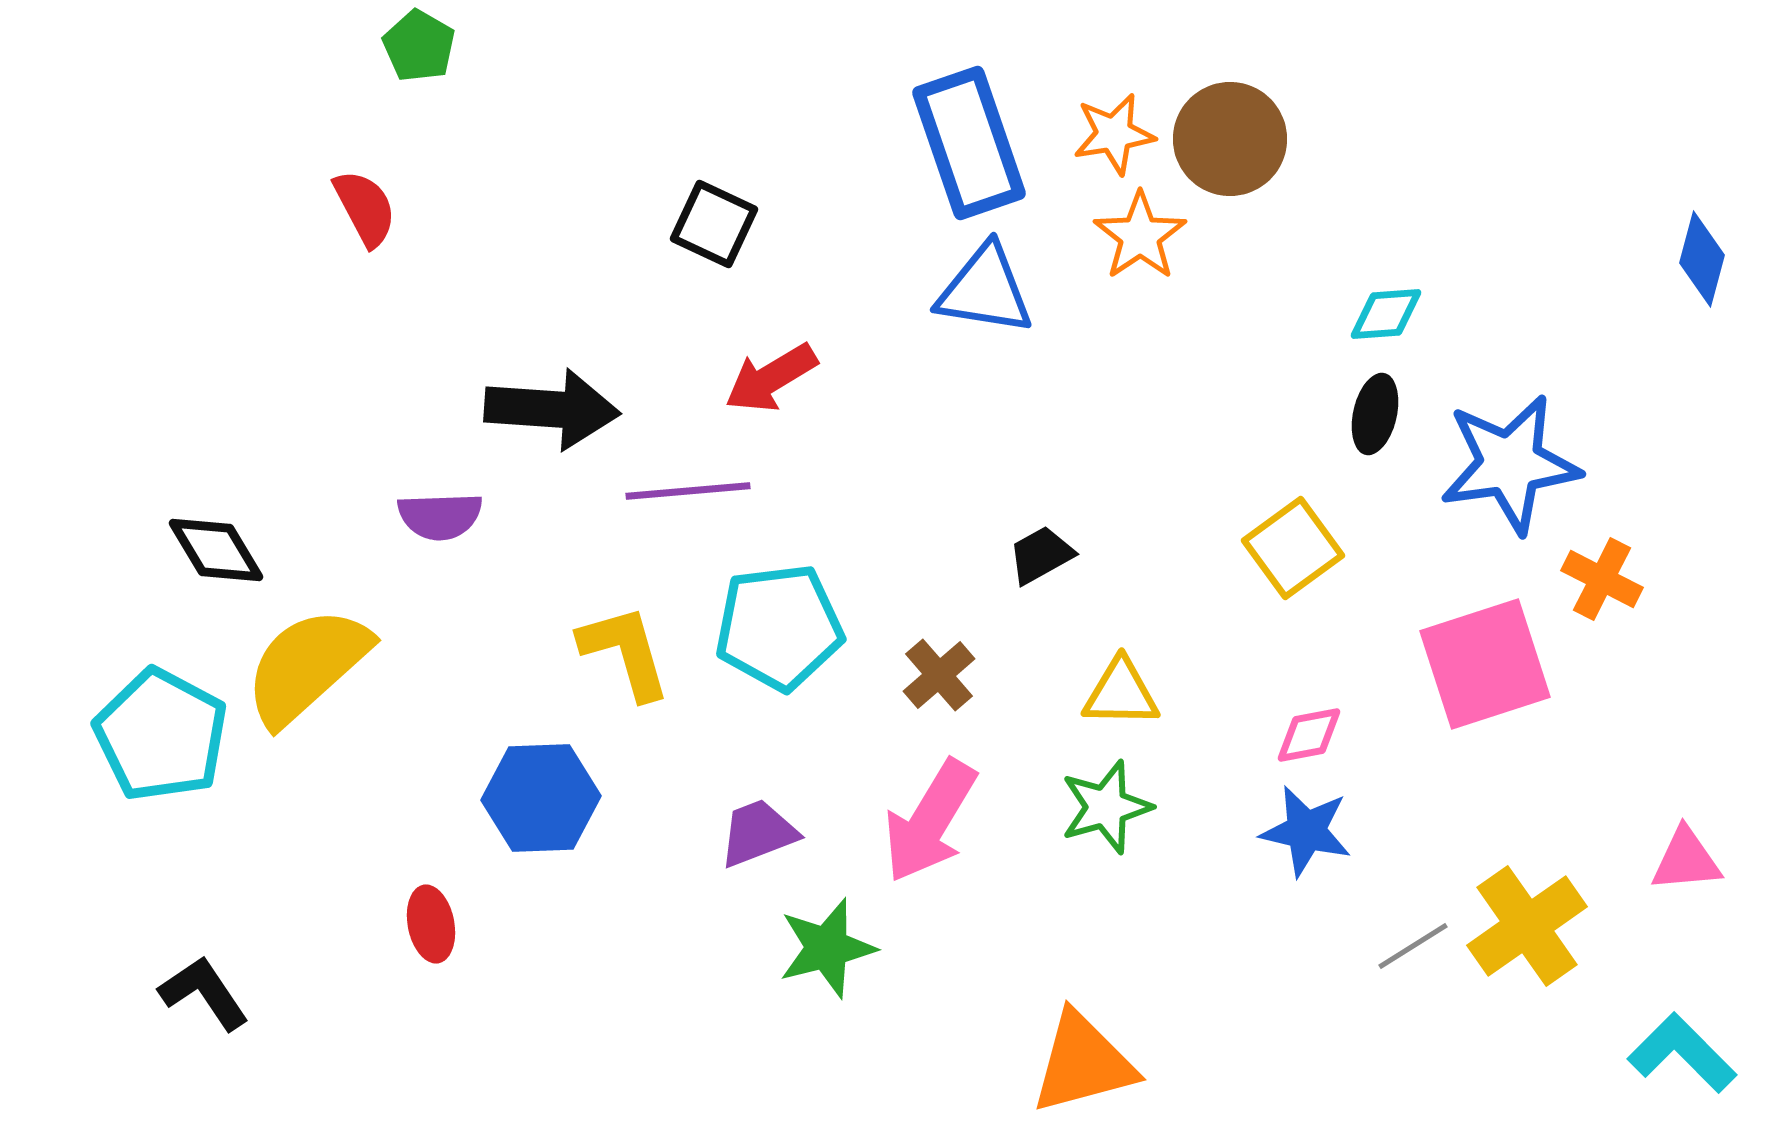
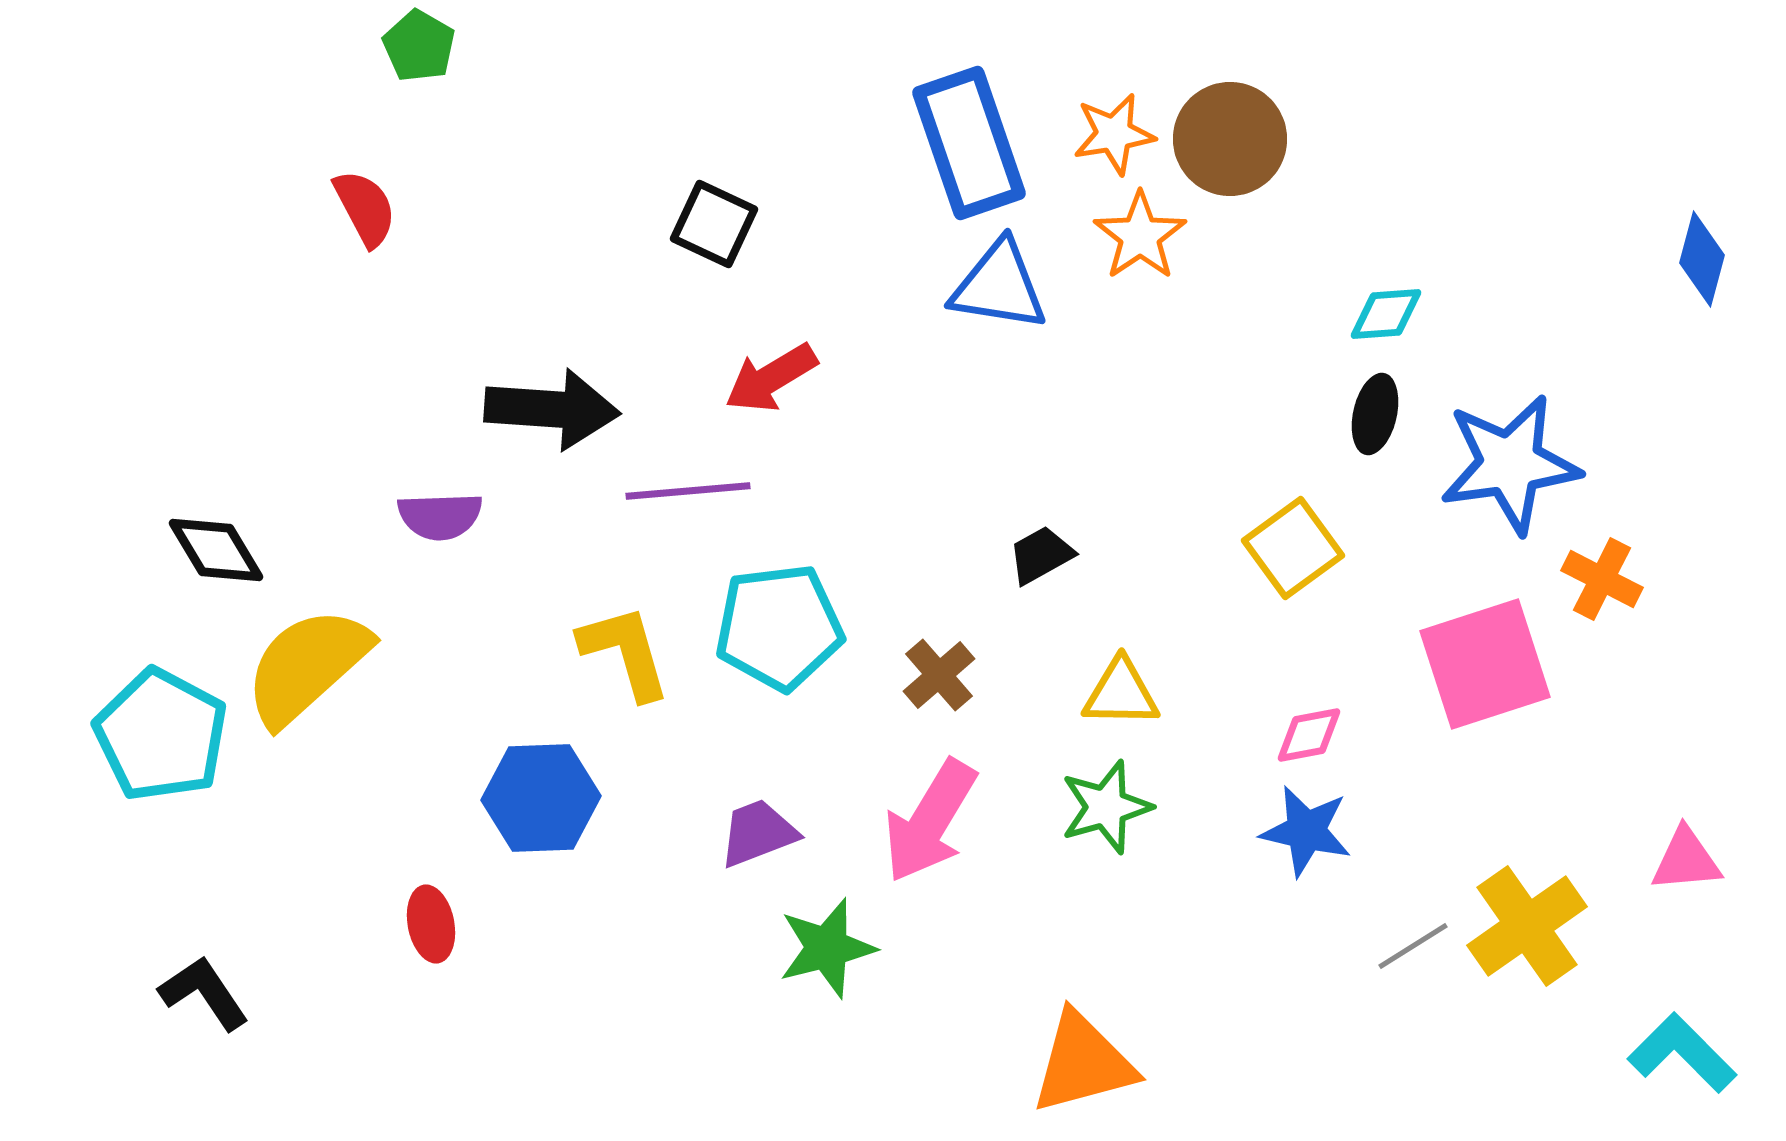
blue triangle at (985, 290): moved 14 px right, 4 px up
